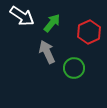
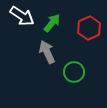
red hexagon: moved 4 px up
green circle: moved 4 px down
